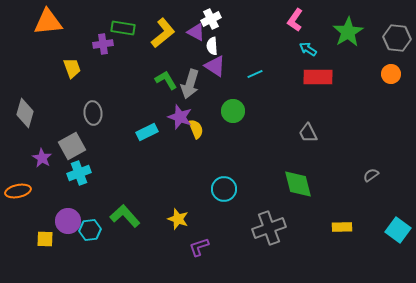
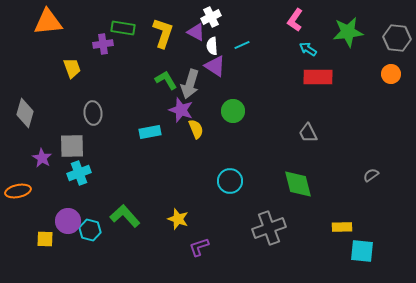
white cross at (211, 19): moved 2 px up
green star at (348, 32): rotated 24 degrees clockwise
yellow L-shape at (163, 33): rotated 32 degrees counterclockwise
cyan line at (255, 74): moved 13 px left, 29 px up
purple star at (180, 117): moved 1 px right, 7 px up
cyan rectangle at (147, 132): moved 3 px right; rotated 15 degrees clockwise
gray square at (72, 146): rotated 28 degrees clockwise
cyan circle at (224, 189): moved 6 px right, 8 px up
cyan hexagon at (90, 230): rotated 20 degrees clockwise
cyan square at (398, 230): moved 36 px left, 21 px down; rotated 30 degrees counterclockwise
